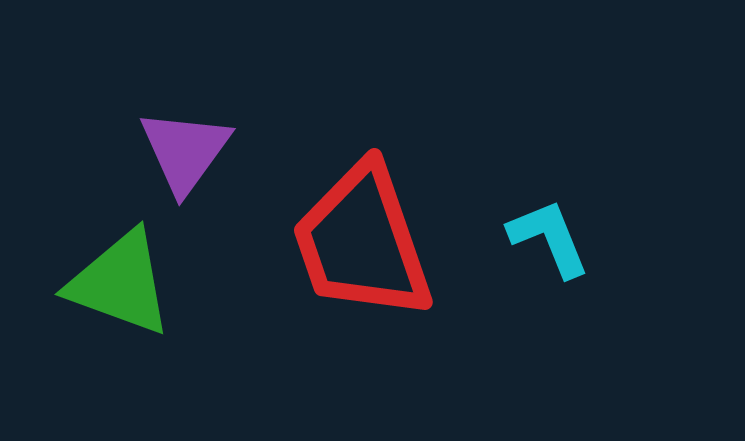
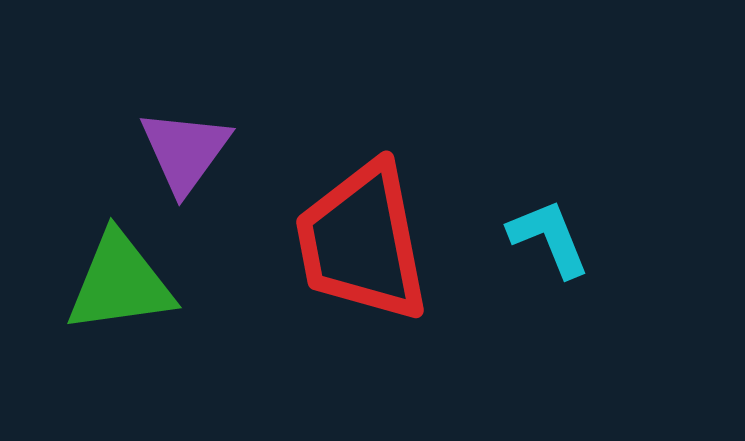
red trapezoid: rotated 8 degrees clockwise
green triangle: rotated 28 degrees counterclockwise
